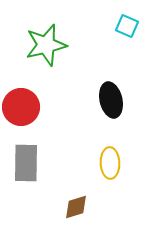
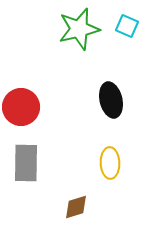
green star: moved 33 px right, 16 px up
